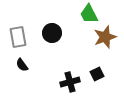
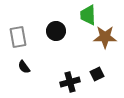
green trapezoid: moved 1 px left, 1 px down; rotated 25 degrees clockwise
black circle: moved 4 px right, 2 px up
brown star: rotated 20 degrees clockwise
black semicircle: moved 2 px right, 2 px down
